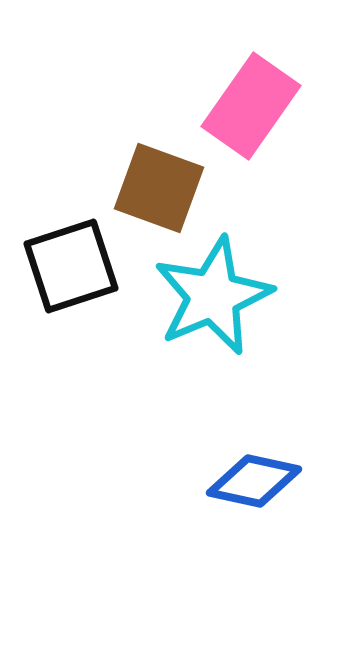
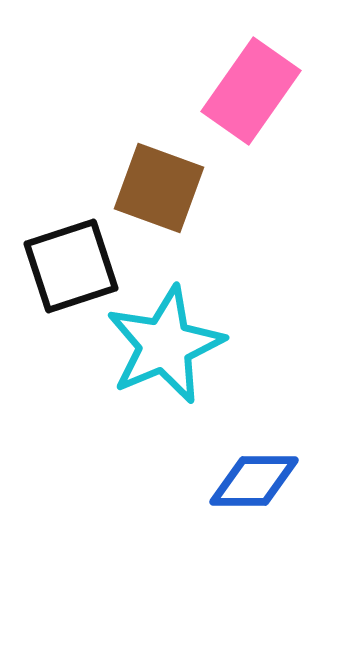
pink rectangle: moved 15 px up
cyan star: moved 48 px left, 49 px down
blue diamond: rotated 12 degrees counterclockwise
